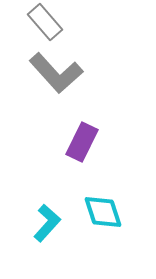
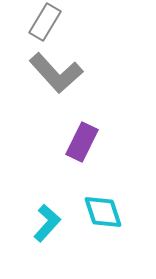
gray rectangle: rotated 72 degrees clockwise
